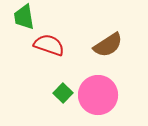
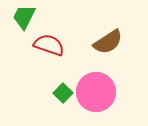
green trapezoid: rotated 36 degrees clockwise
brown semicircle: moved 3 px up
pink circle: moved 2 px left, 3 px up
